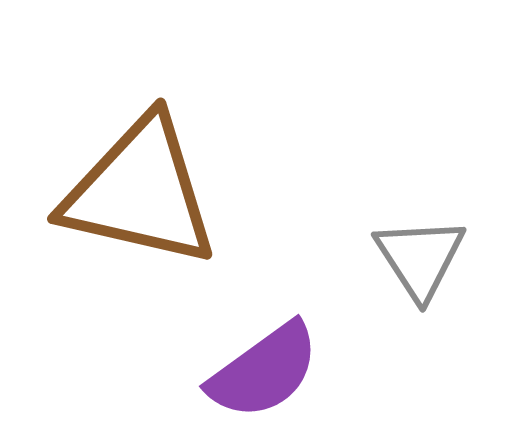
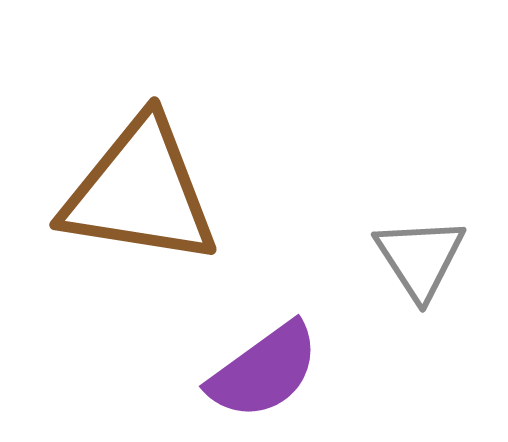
brown triangle: rotated 4 degrees counterclockwise
